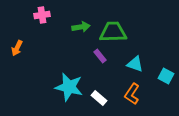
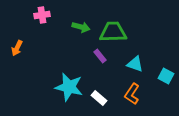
green arrow: rotated 24 degrees clockwise
